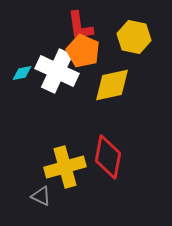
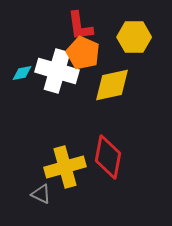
yellow hexagon: rotated 12 degrees counterclockwise
orange pentagon: moved 2 px down
white cross: rotated 9 degrees counterclockwise
gray triangle: moved 2 px up
